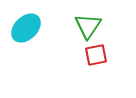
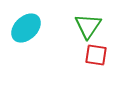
red square: rotated 20 degrees clockwise
